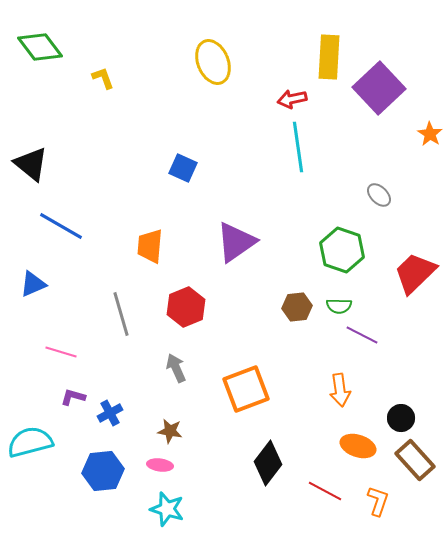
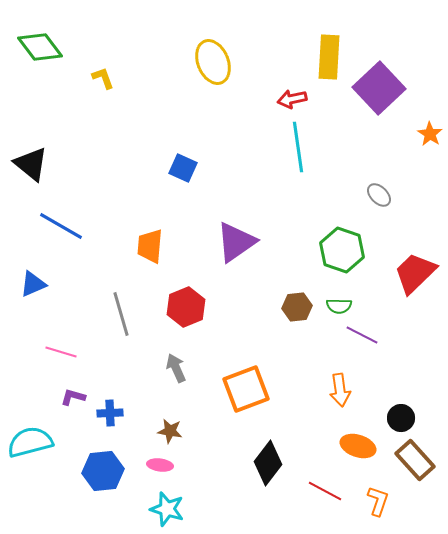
blue cross: rotated 25 degrees clockwise
